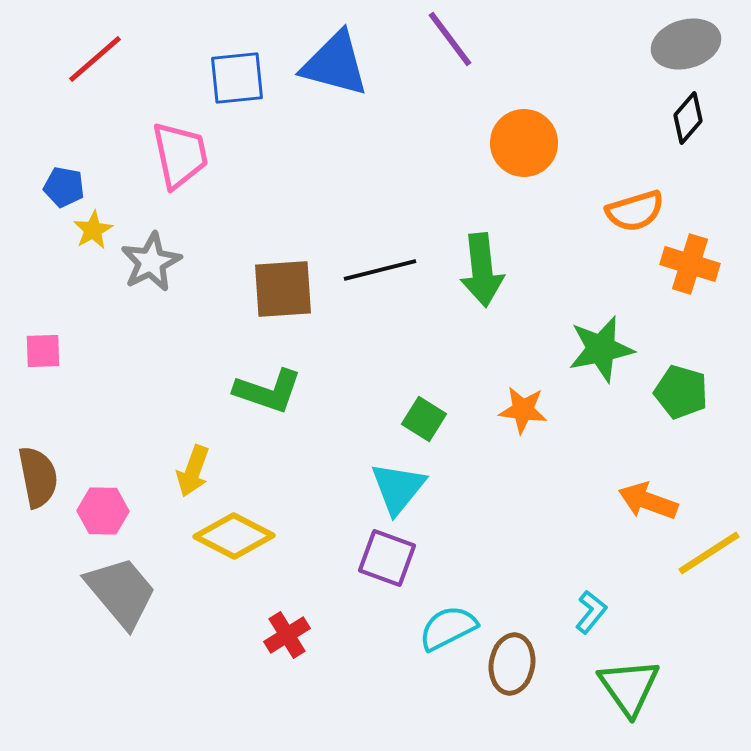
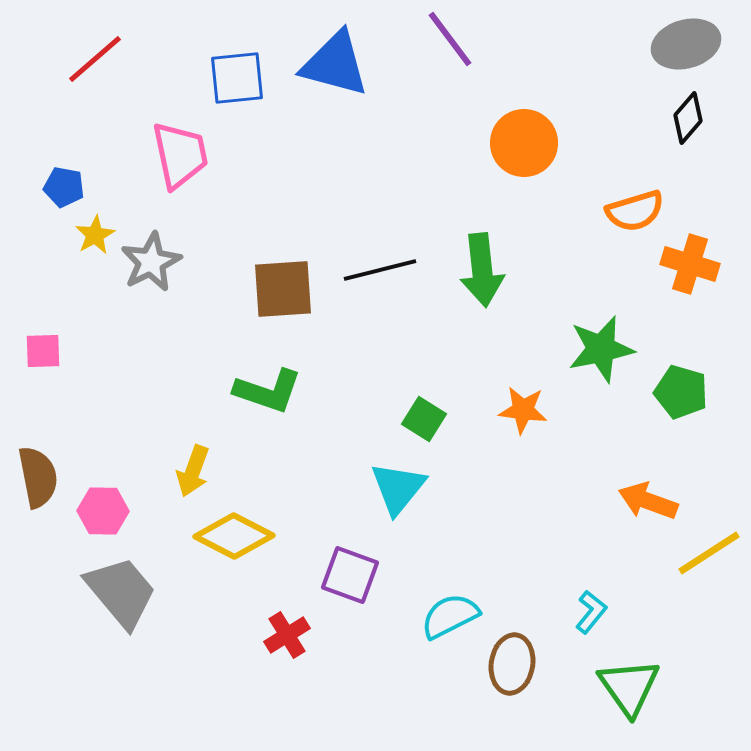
yellow star: moved 2 px right, 5 px down
purple square: moved 37 px left, 17 px down
cyan semicircle: moved 2 px right, 12 px up
